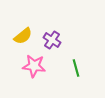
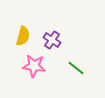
yellow semicircle: rotated 36 degrees counterclockwise
green line: rotated 36 degrees counterclockwise
